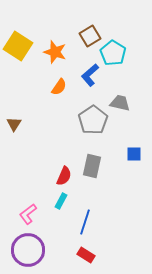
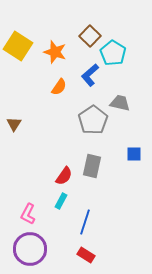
brown square: rotated 15 degrees counterclockwise
red semicircle: rotated 12 degrees clockwise
pink L-shape: rotated 25 degrees counterclockwise
purple circle: moved 2 px right, 1 px up
